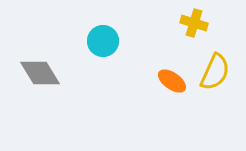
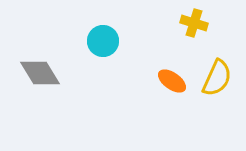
yellow semicircle: moved 2 px right, 6 px down
